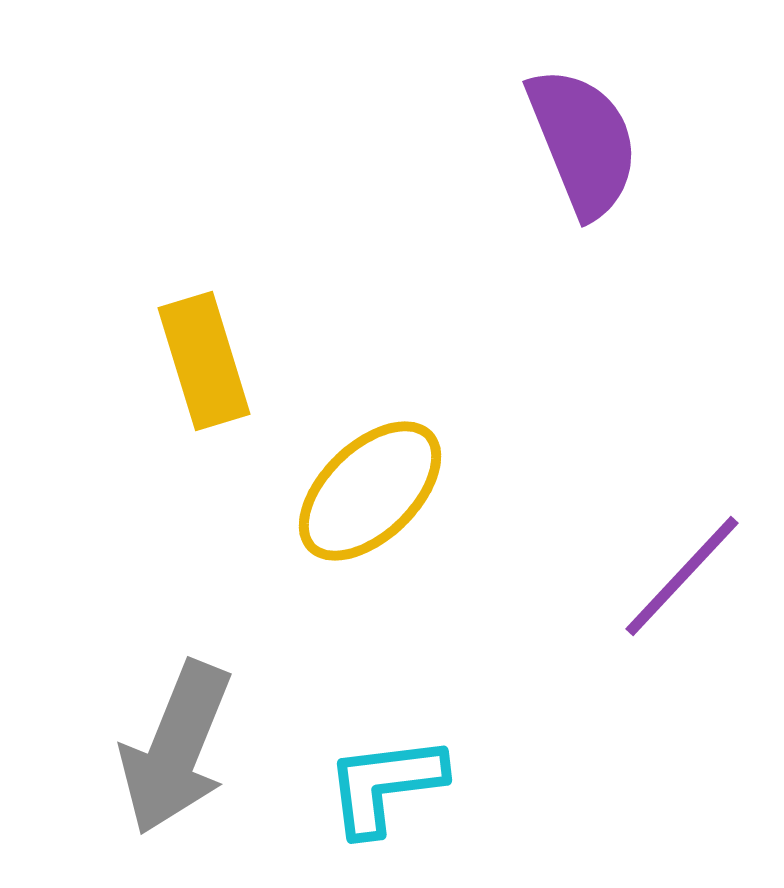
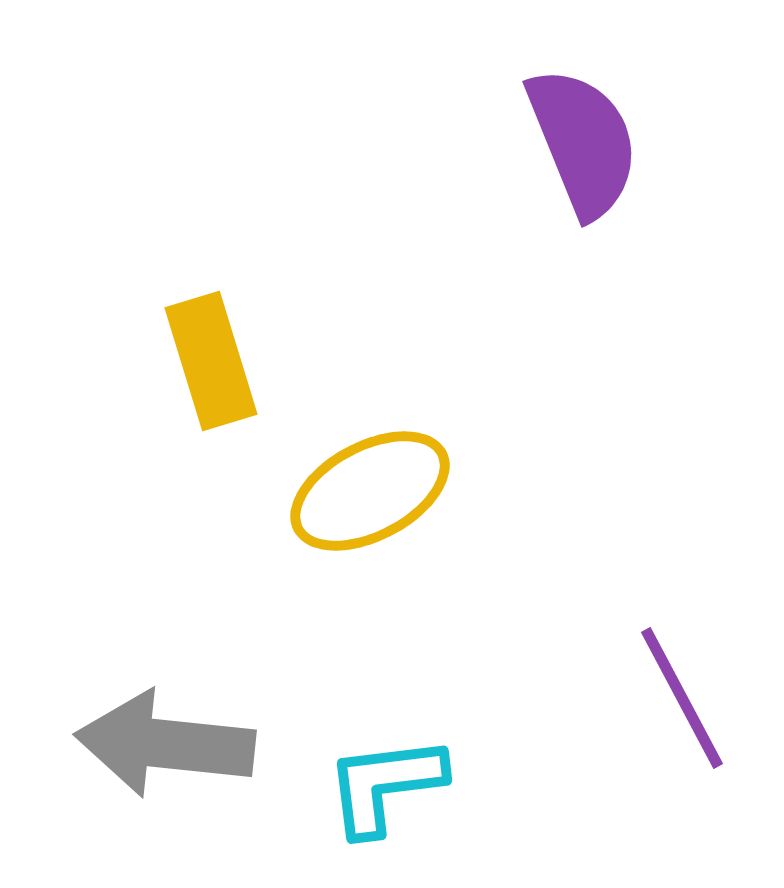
yellow rectangle: moved 7 px right
yellow ellipse: rotated 16 degrees clockwise
purple line: moved 122 px down; rotated 71 degrees counterclockwise
gray arrow: moved 11 px left, 4 px up; rotated 74 degrees clockwise
